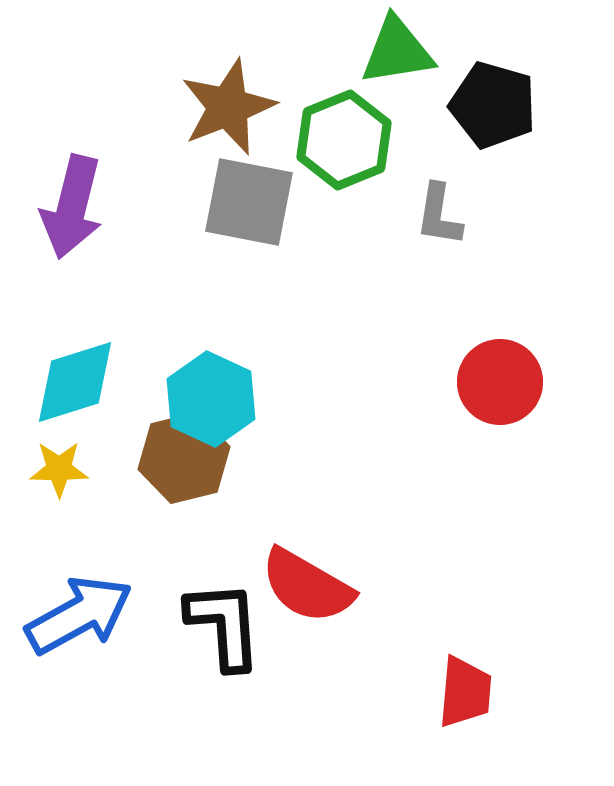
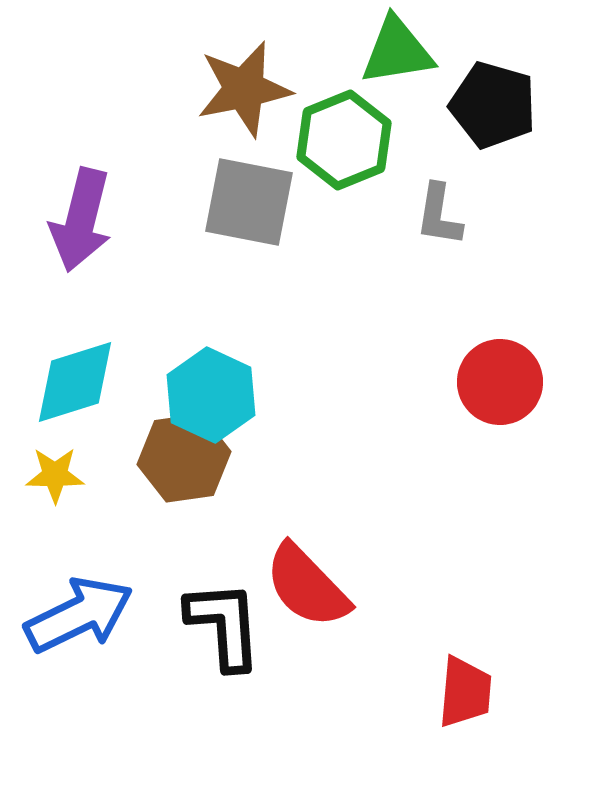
brown star: moved 16 px right, 18 px up; rotated 10 degrees clockwise
purple arrow: moved 9 px right, 13 px down
cyan hexagon: moved 4 px up
brown hexagon: rotated 6 degrees clockwise
yellow star: moved 4 px left, 6 px down
red semicircle: rotated 16 degrees clockwise
blue arrow: rotated 3 degrees clockwise
